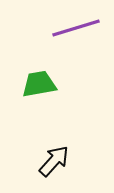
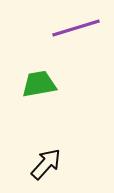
black arrow: moved 8 px left, 3 px down
